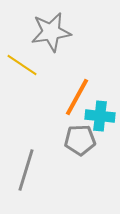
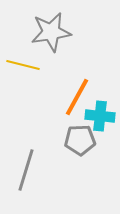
yellow line: moved 1 px right; rotated 20 degrees counterclockwise
